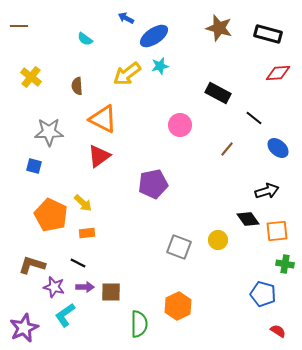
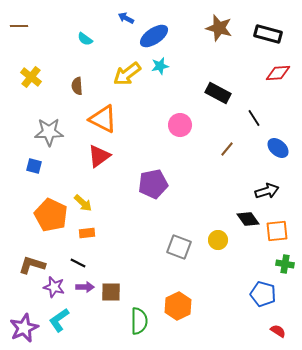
black line at (254, 118): rotated 18 degrees clockwise
cyan L-shape at (65, 315): moved 6 px left, 5 px down
green semicircle at (139, 324): moved 3 px up
